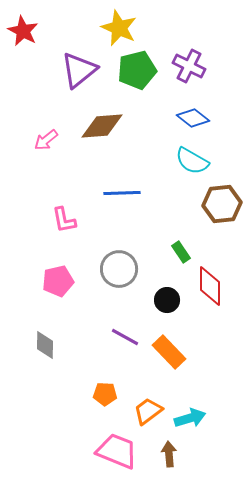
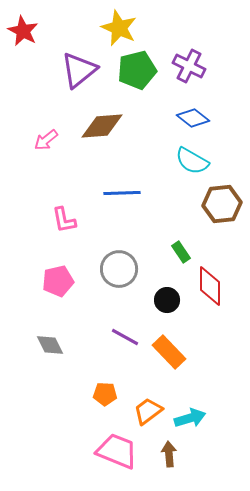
gray diamond: moved 5 px right; rotated 28 degrees counterclockwise
